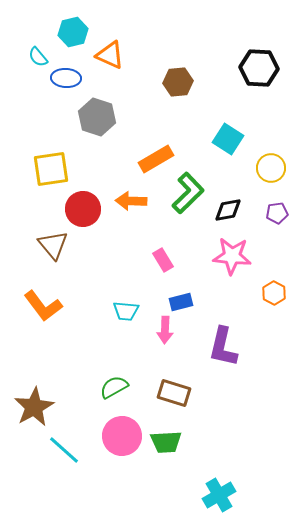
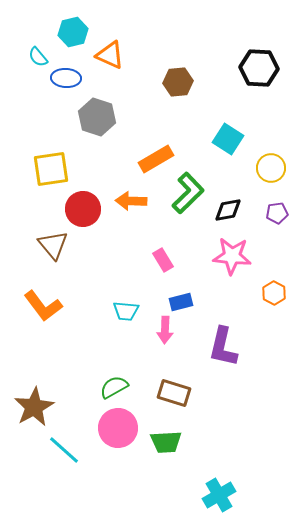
pink circle: moved 4 px left, 8 px up
